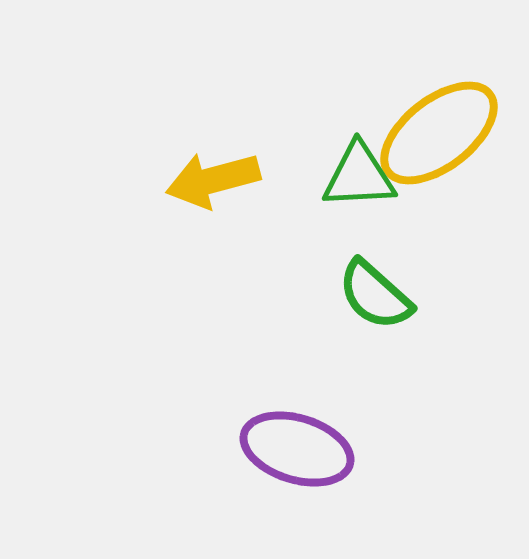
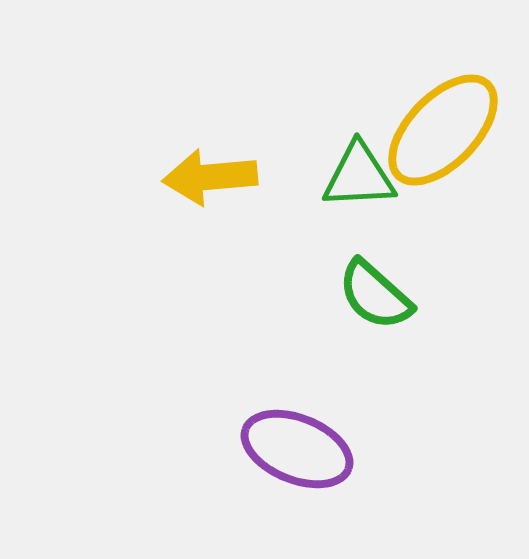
yellow ellipse: moved 4 px right, 3 px up; rotated 8 degrees counterclockwise
yellow arrow: moved 3 px left, 3 px up; rotated 10 degrees clockwise
purple ellipse: rotated 5 degrees clockwise
